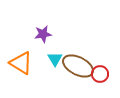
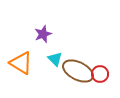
purple star: rotated 12 degrees counterclockwise
cyan triangle: rotated 14 degrees counterclockwise
brown ellipse: moved 5 px down
